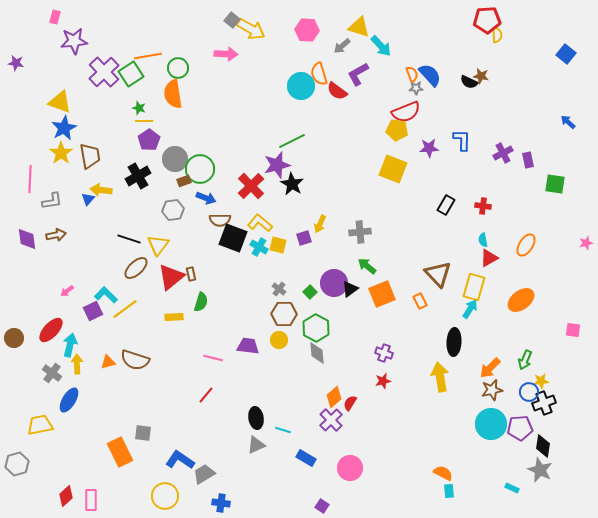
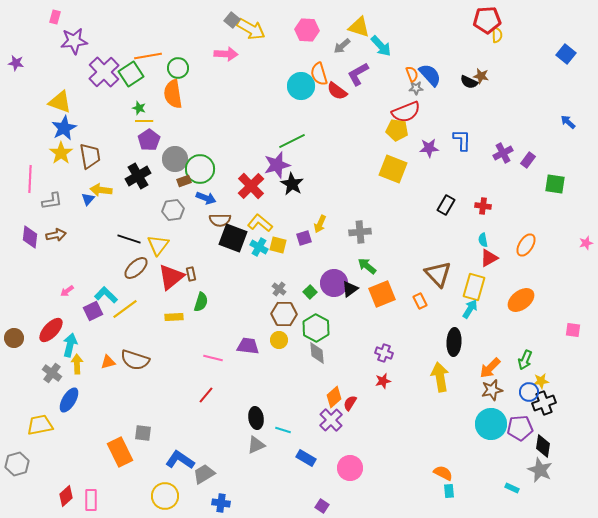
purple rectangle at (528, 160): rotated 49 degrees clockwise
purple diamond at (27, 239): moved 3 px right, 2 px up; rotated 15 degrees clockwise
